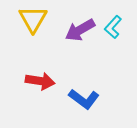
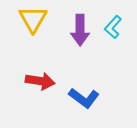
purple arrow: rotated 60 degrees counterclockwise
blue L-shape: moved 1 px up
